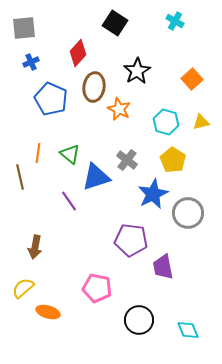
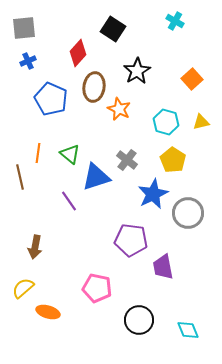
black square: moved 2 px left, 6 px down
blue cross: moved 3 px left, 1 px up
